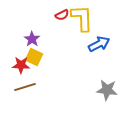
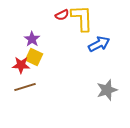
gray star: rotated 25 degrees counterclockwise
